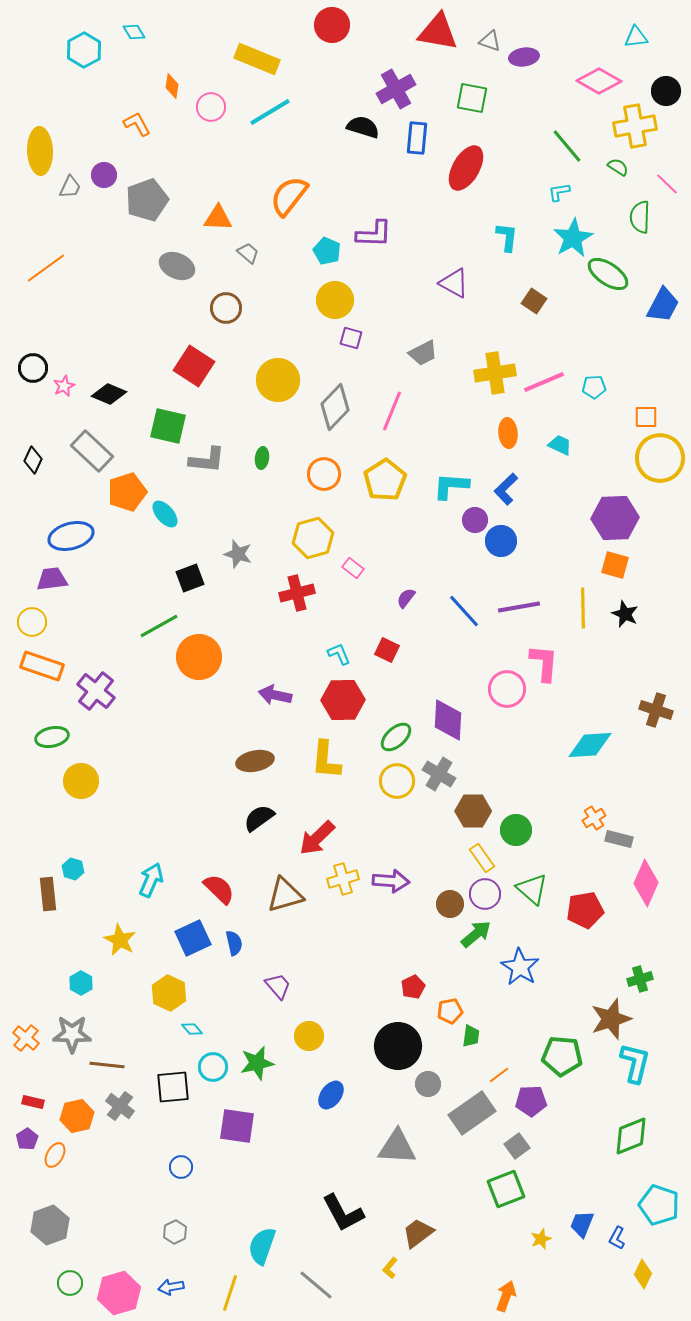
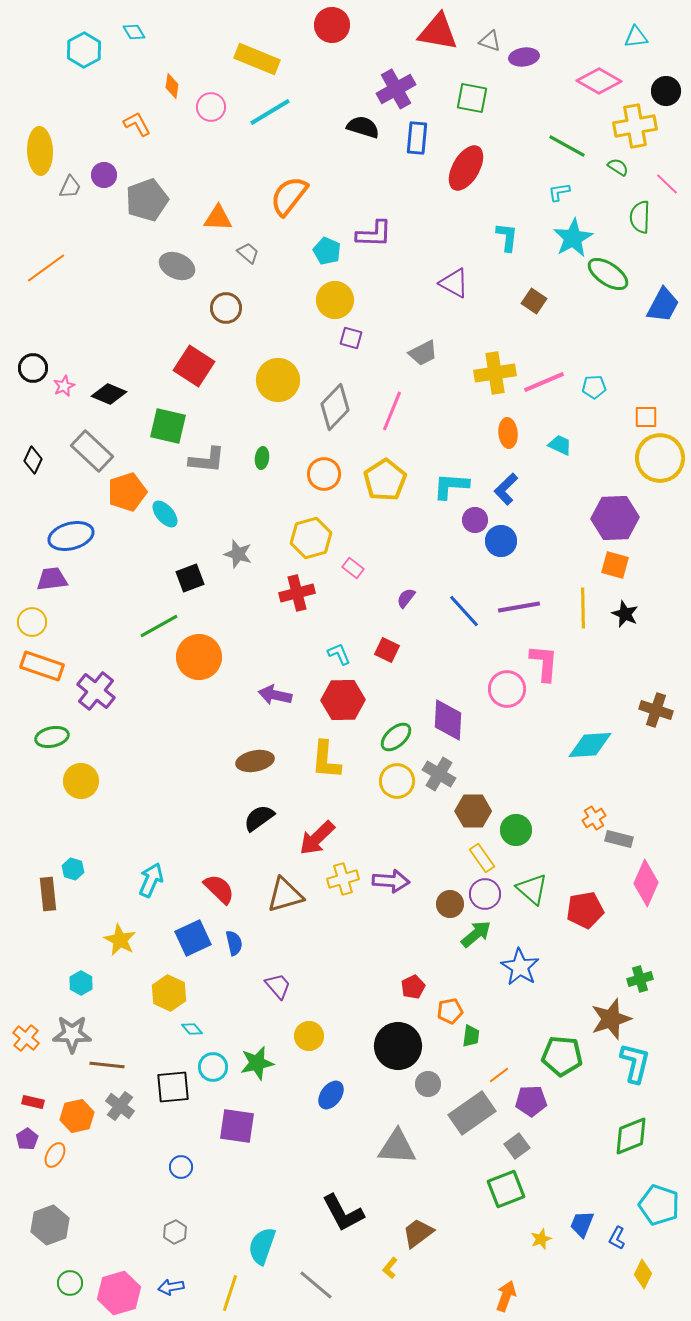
green line at (567, 146): rotated 21 degrees counterclockwise
yellow hexagon at (313, 538): moved 2 px left
